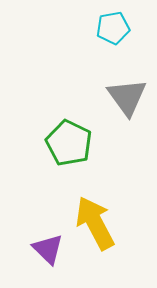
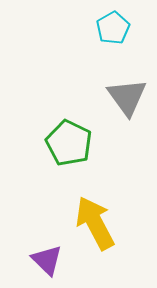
cyan pentagon: rotated 20 degrees counterclockwise
purple triangle: moved 1 px left, 11 px down
